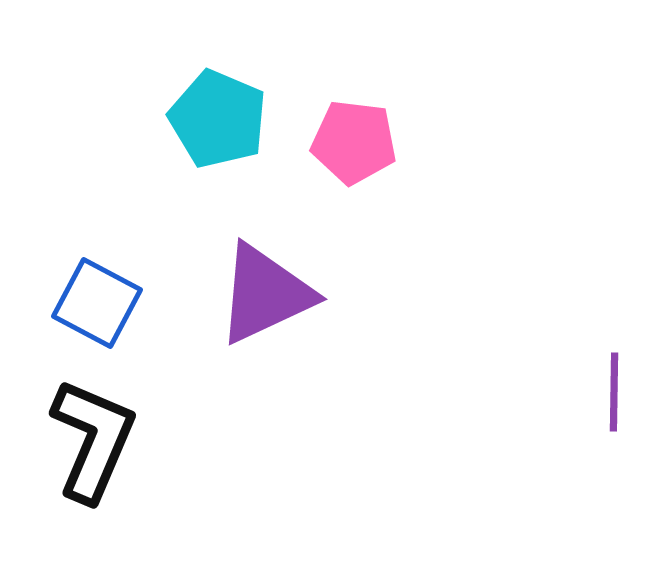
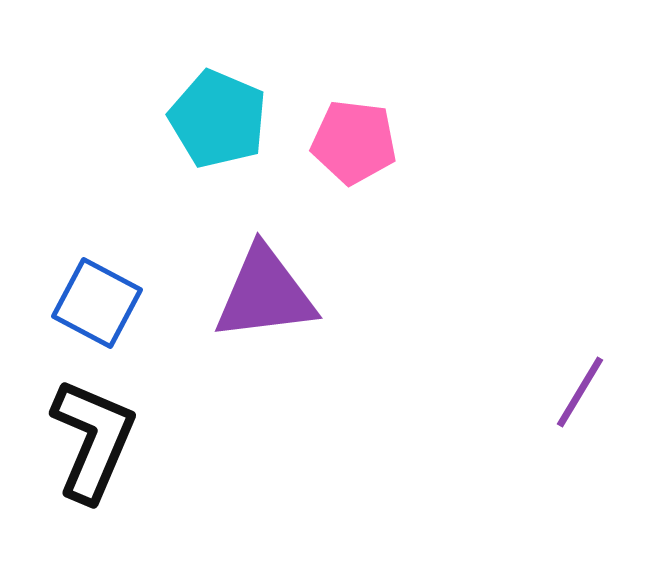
purple triangle: rotated 18 degrees clockwise
purple line: moved 34 px left; rotated 30 degrees clockwise
